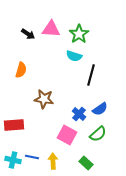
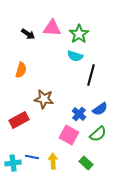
pink triangle: moved 1 px right, 1 px up
cyan semicircle: moved 1 px right
red rectangle: moved 5 px right, 5 px up; rotated 24 degrees counterclockwise
pink square: moved 2 px right
cyan cross: moved 3 px down; rotated 21 degrees counterclockwise
